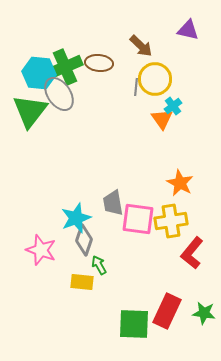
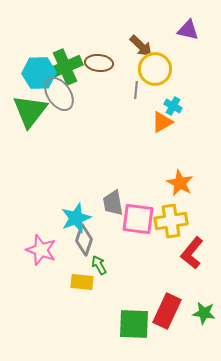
cyan hexagon: rotated 8 degrees counterclockwise
yellow circle: moved 10 px up
gray line: moved 3 px down
cyan cross: rotated 24 degrees counterclockwise
orange triangle: moved 3 px down; rotated 35 degrees clockwise
